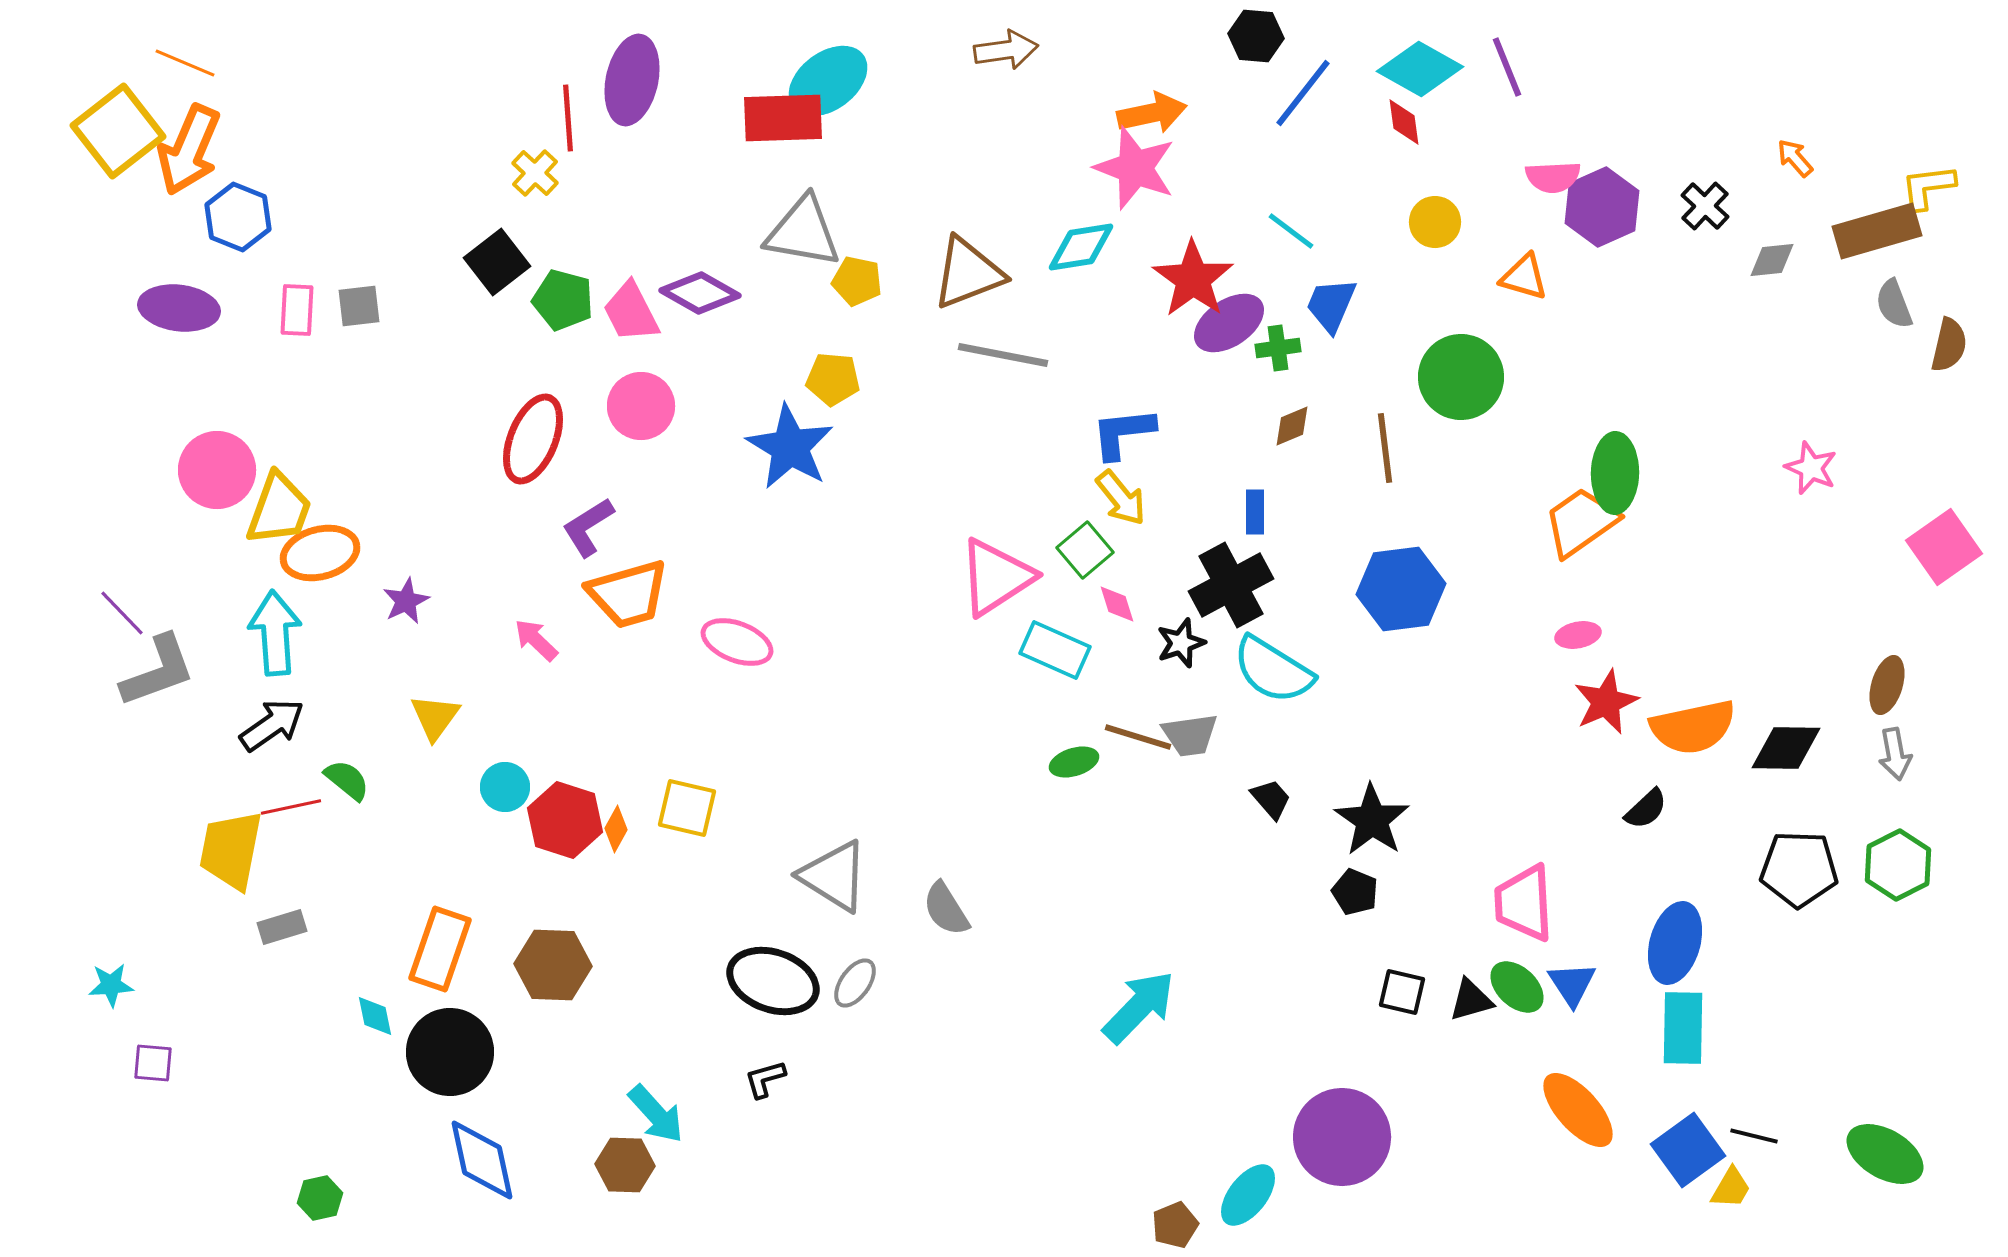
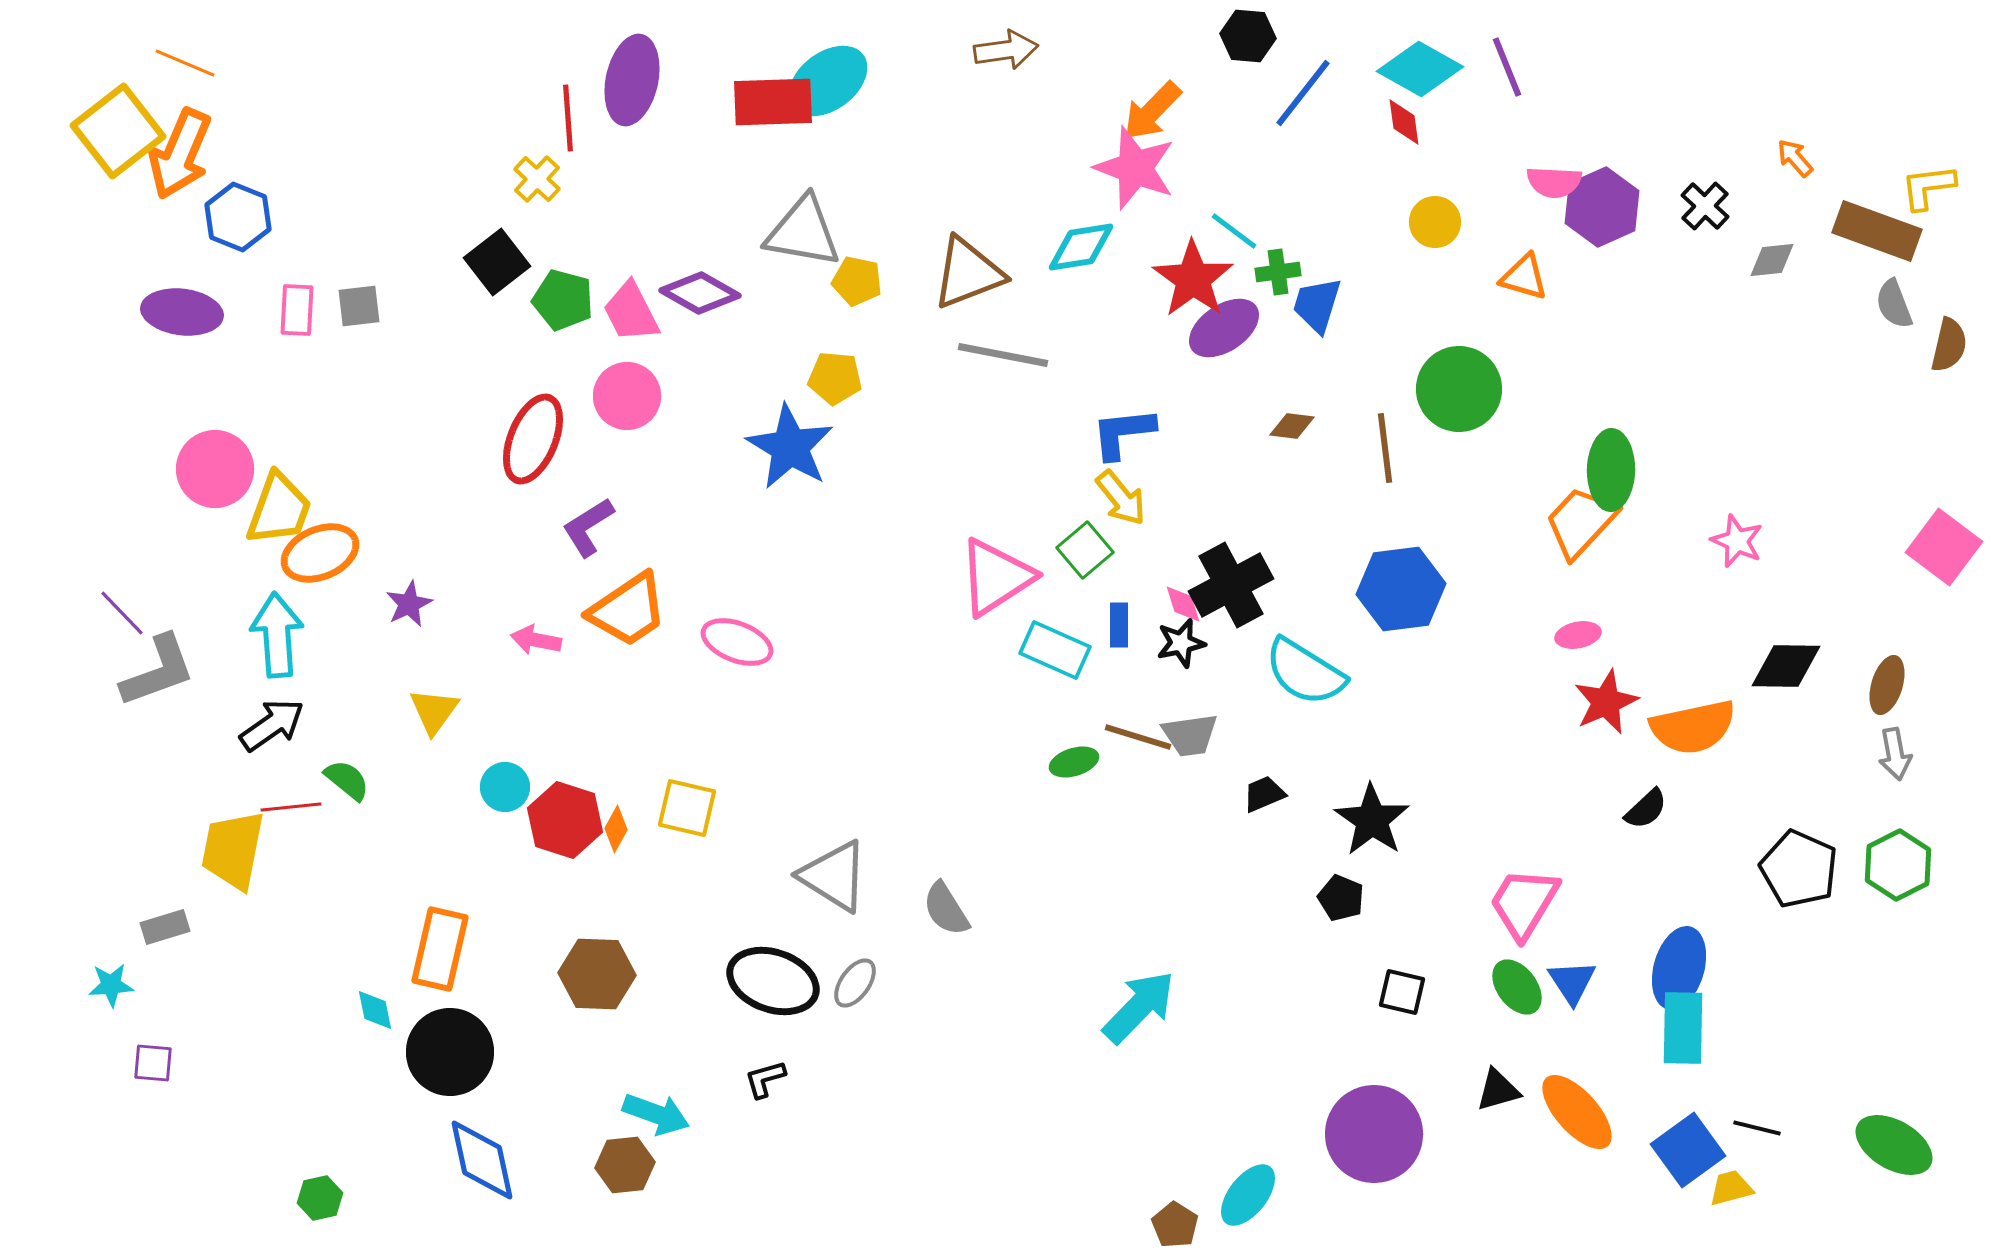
black hexagon at (1256, 36): moved 8 px left
orange arrow at (1152, 113): moved 2 px up; rotated 146 degrees clockwise
red rectangle at (783, 118): moved 10 px left, 16 px up
orange arrow at (189, 150): moved 9 px left, 4 px down
yellow cross at (535, 173): moved 2 px right, 6 px down
pink semicircle at (1553, 177): moved 1 px right, 5 px down; rotated 6 degrees clockwise
cyan line at (1291, 231): moved 57 px left
brown rectangle at (1877, 231): rotated 36 degrees clockwise
blue trapezoid at (1331, 305): moved 14 px left; rotated 6 degrees counterclockwise
purple ellipse at (179, 308): moved 3 px right, 4 px down
purple ellipse at (1229, 323): moved 5 px left, 5 px down
green cross at (1278, 348): moved 76 px up
green circle at (1461, 377): moved 2 px left, 12 px down
yellow pentagon at (833, 379): moved 2 px right, 1 px up
pink circle at (641, 406): moved 14 px left, 10 px up
brown diamond at (1292, 426): rotated 30 degrees clockwise
pink star at (1811, 468): moved 74 px left, 73 px down
pink circle at (217, 470): moved 2 px left, 1 px up
green ellipse at (1615, 473): moved 4 px left, 3 px up
blue rectangle at (1255, 512): moved 136 px left, 113 px down
orange trapezoid at (1581, 522): rotated 12 degrees counterclockwise
pink square at (1944, 547): rotated 18 degrees counterclockwise
orange ellipse at (320, 553): rotated 8 degrees counterclockwise
orange trapezoid at (628, 594): moved 16 px down; rotated 18 degrees counterclockwise
purple star at (406, 601): moved 3 px right, 3 px down
pink diamond at (1117, 604): moved 66 px right
cyan arrow at (275, 633): moved 2 px right, 2 px down
pink arrow at (536, 640): rotated 33 degrees counterclockwise
black star at (1181, 643): rotated 6 degrees clockwise
cyan semicircle at (1273, 670): moved 32 px right, 2 px down
yellow triangle at (435, 717): moved 1 px left, 6 px up
black diamond at (1786, 748): moved 82 px up
black trapezoid at (1271, 799): moved 7 px left, 5 px up; rotated 72 degrees counterclockwise
red line at (291, 807): rotated 6 degrees clockwise
yellow trapezoid at (231, 850): moved 2 px right
black pentagon at (1799, 869): rotated 22 degrees clockwise
black pentagon at (1355, 892): moved 14 px left, 6 px down
pink trapezoid at (1524, 903): rotated 34 degrees clockwise
gray rectangle at (282, 927): moved 117 px left
blue ellipse at (1675, 943): moved 4 px right, 25 px down
orange rectangle at (440, 949): rotated 6 degrees counterclockwise
brown hexagon at (553, 965): moved 44 px right, 9 px down
blue triangle at (1572, 984): moved 2 px up
green ellipse at (1517, 987): rotated 10 degrees clockwise
black triangle at (1471, 1000): moved 27 px right, 90 px down
cyan diamond at (375, 1016): moved 6 px up
orange ellipse at (1578, 1110): moved 1 px left, 2 px down
cyan arrow at (656, 1114): rotated 28 degrees counterclockwise
black line at (1754, 1136): moved 3 px right, 8 px up
purple circle at (1342, 1137): moved 32 px right, 3 px up
green ellipse at (1885, 1154): moved 9 px right, 9 px up
brown hexagon at (625, 1165): rotated 8 degrees counterclockwise
yellow trapezoid at (1731, 1188): rotated 135 degrees counterclockwise
brown pentagon at (1175, 1225): rotated 18 degrees counterclockwise
